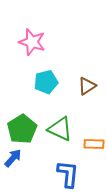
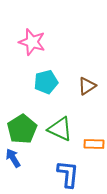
blue arrow: rotated 72 degrees counterclockwise
